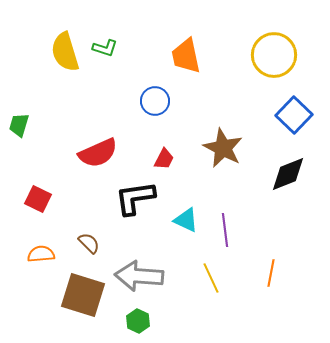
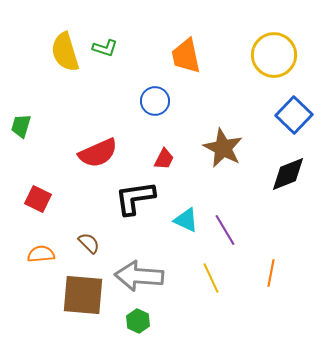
green trapezoid: moved 2 px right, 1 px down
purple line: rotated 24 degrees counterclockwise
brown square: rotated 12 degrees counterclockwise
